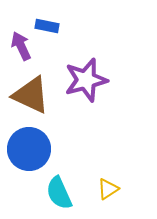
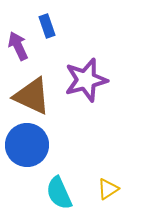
blue rectangle: rotated 60 degrees clockwise
purple arrow: moved 3 px left
brown triangle: moved 1 px right, 1 px down
blue circle: moved 2 px left, 4 px up
